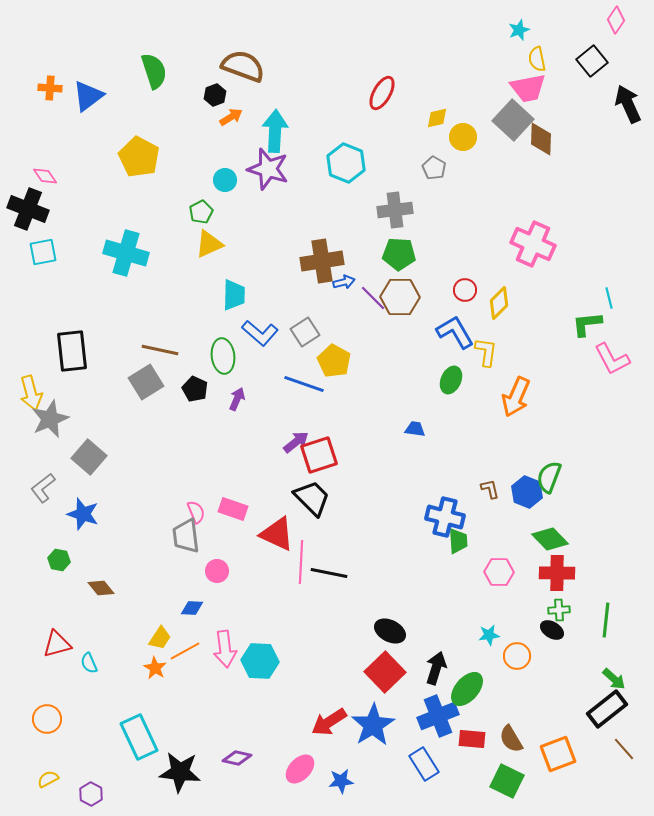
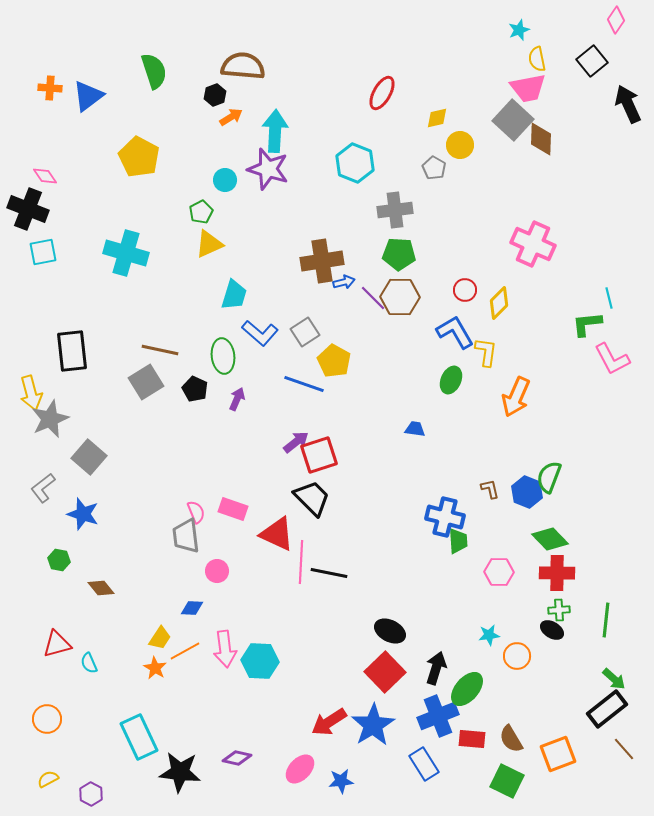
brown semicircle at (243, 66): rotated 15 degrees counterclockwise
yellow circle at (463, 137): moved 3 px left, 8 px down
cyan hexagon at (346, 163): moved 9 px right
cyan trapezoid at (234, 295): rotated 16 degrees clockwise
